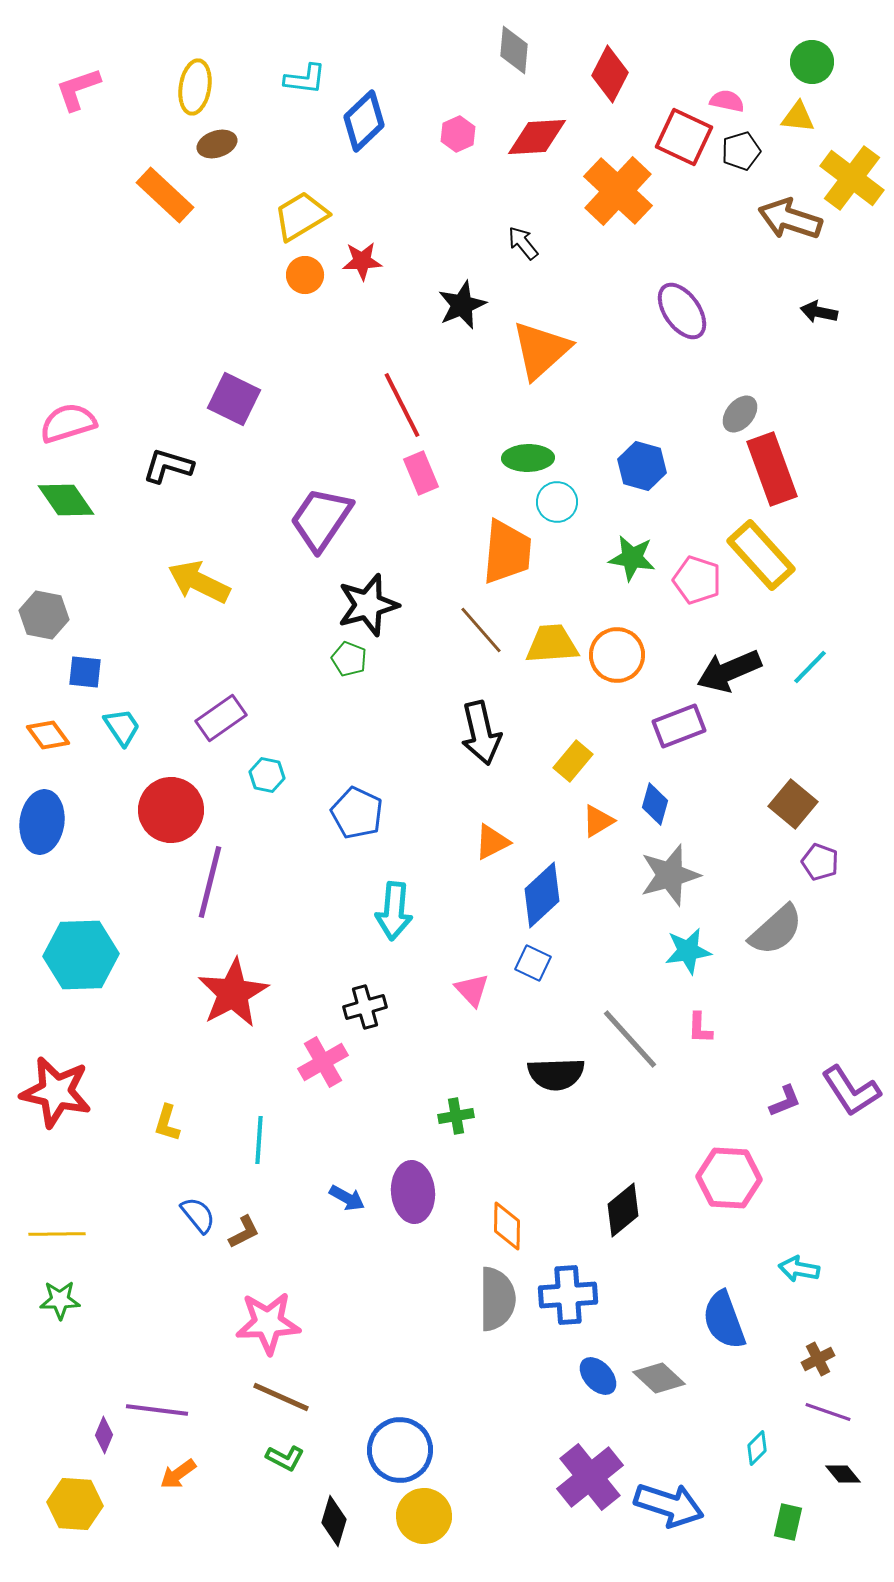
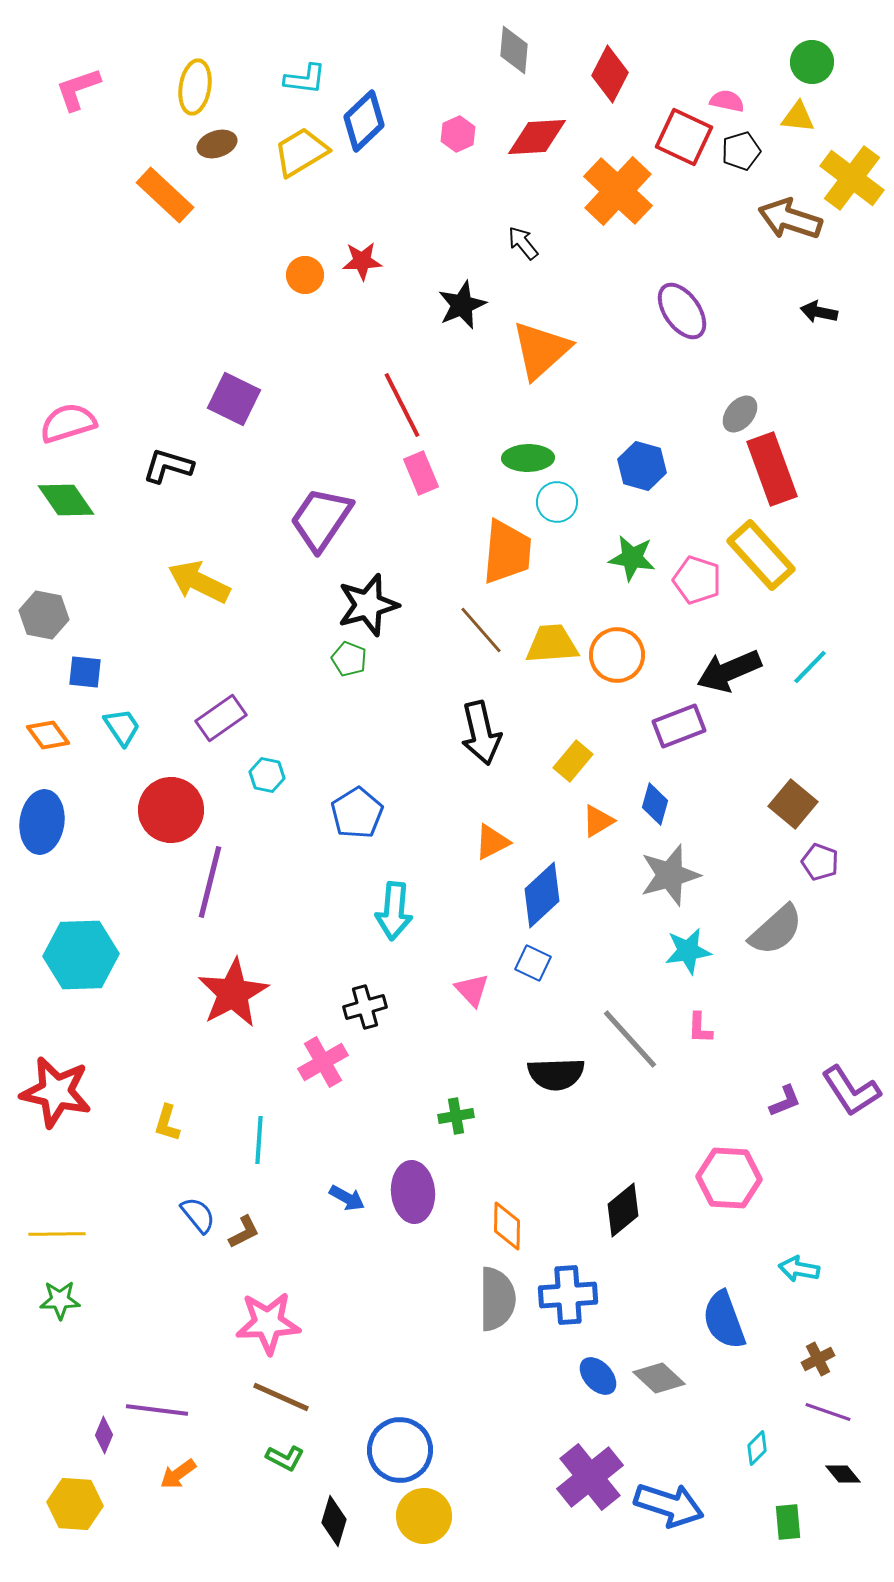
yellow trapezoid at (301, 216): moved 64 px up
blue pentagon at (357, 813): rotated 15 degrees clockwise
green rectangle at (788, 1522): rotated 18 degrees counterclockwise
